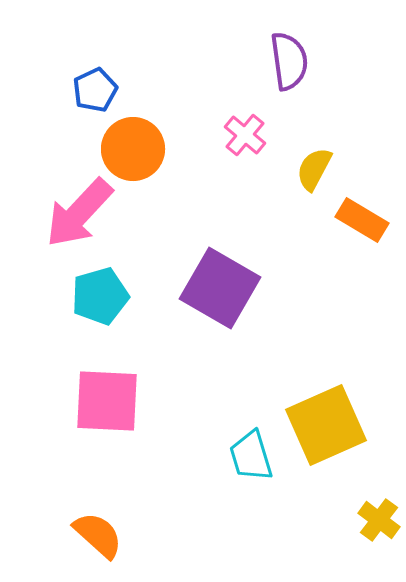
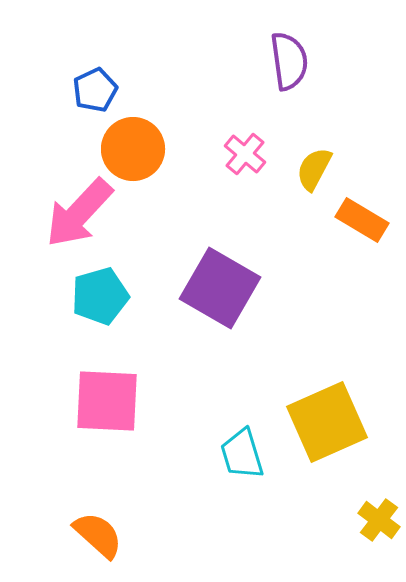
pink cross: moved 19 px down
yellow square: moved 1 px right, 3 px up
cyan trapezoid: moved 9 px left, 2 px up
